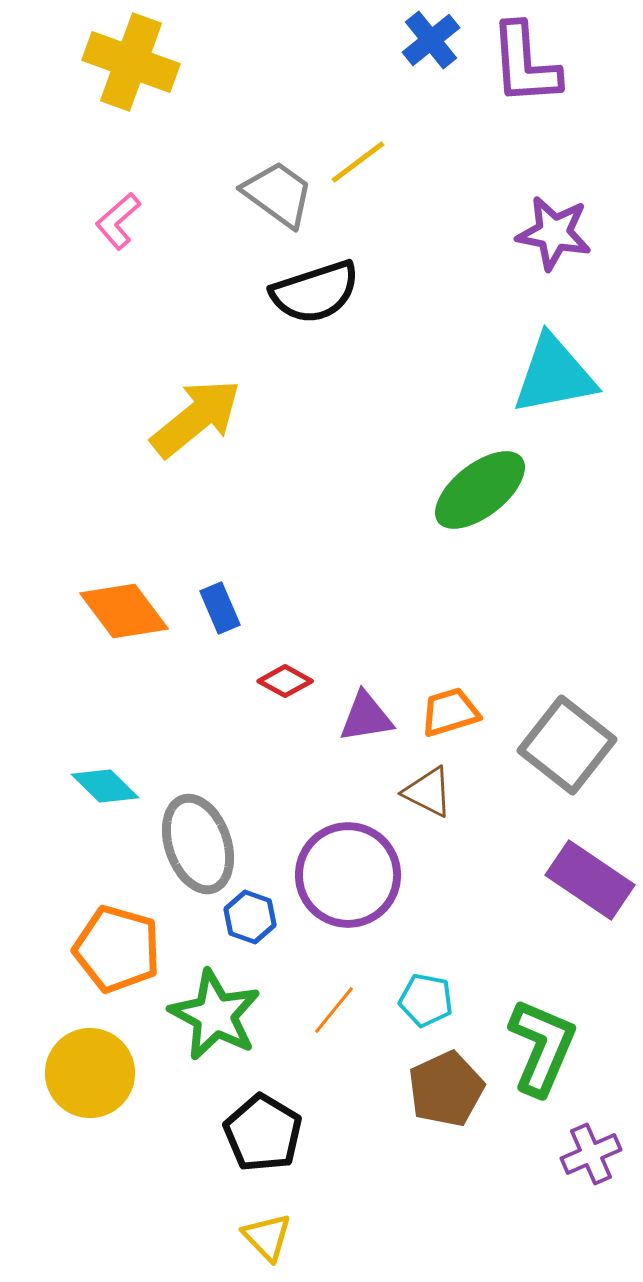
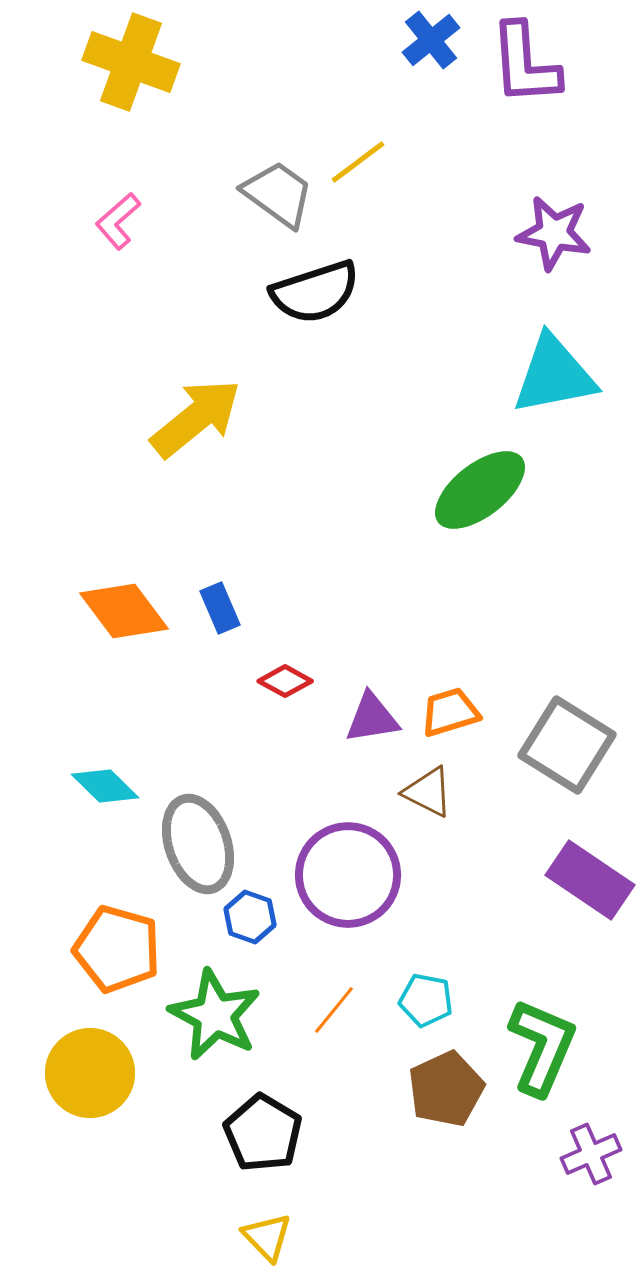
purple triangle: moved 6 px right, 1 px down
gray square: rotated 6 degrees counterclockwise
